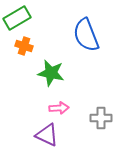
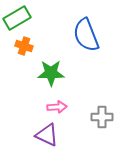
green star: rotated 12 degrees counterclockwise
pink arrow: moved 2 px left, 1 px up
gray cross: moved 1 px right, 1 px up
